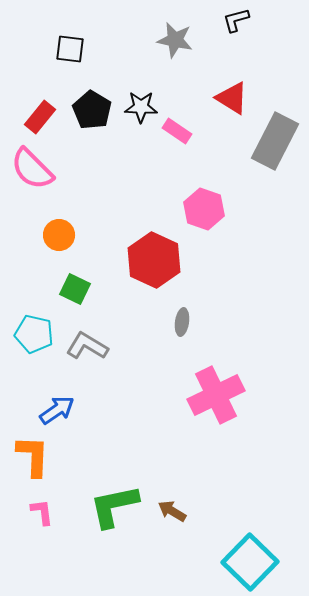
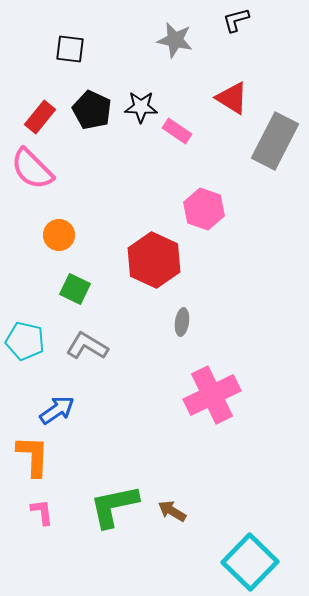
black pentagon: rotated 6 degrees counterclockwise
cyan pentagon: moved 9 px left, 7 px down
pink cross: moved 4 px left
